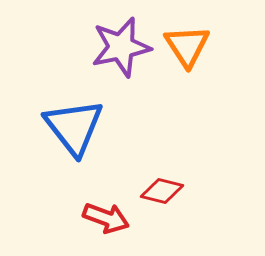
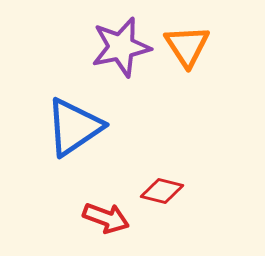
blue triangle: rotated 34 degrees clockwise
